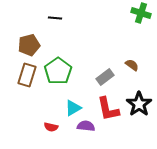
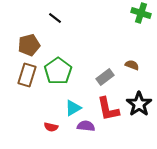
black line: rotated 32 degrees clockwise
brown semicircle: rotated 16 degrees counterclockwise
